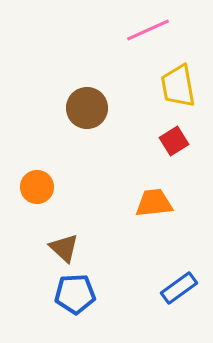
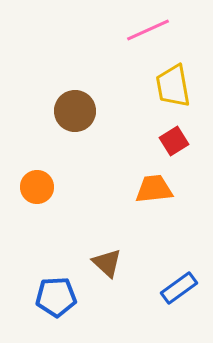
yellow trapezoid: moved 5 px left
brown circle: moved 12 px left, 3 px down
orange trapezoid: moved 14 px up
brown triangle: moved 43 px right, 15 px down
blue pentagon: moved 19 px left, 3 px down
